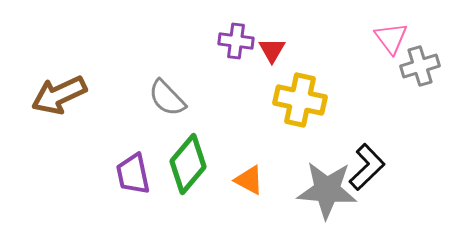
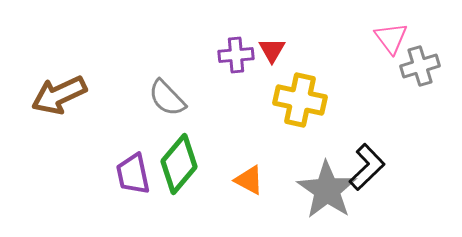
purple cross: moved 14 px down; rotated 12 degrees counterclockwise
green diamond: moved 9 px left
gray star: rotated 30 degrees clockwise
